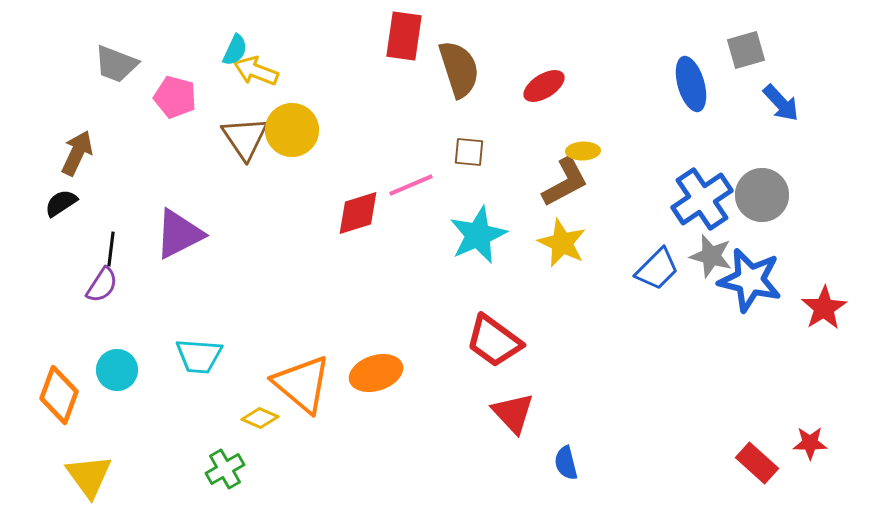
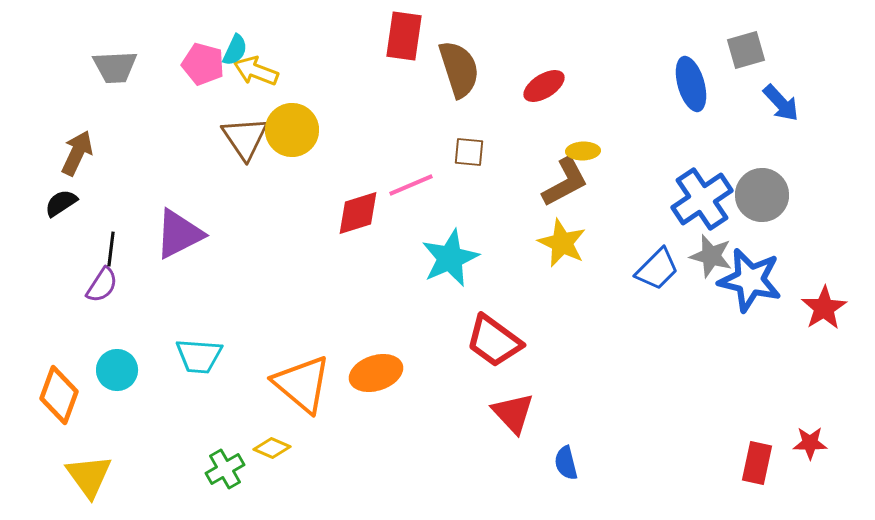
gray trapezoid at (116, 64): moved 1 px left, 3 px down; rotated 24 degrees counterclockwise
pink pentagon at (175, 97): moved 28 px right, 33 px up
cyan star at (478, 235): moved 28 px left, 23 px down
yellow diamond at (260, 418): moved 12 px right, 30 px down
red rectangle at (757, 463): rotated 60 degrees clockwise
